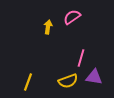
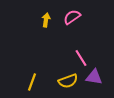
yellow arrow: moved 2 px left, 7 px up
pink line: rotated 48 degrees counterclockwise
yellow line: moved 4 px right
